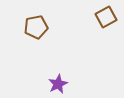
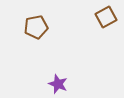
purple star: rotated 24 degrees counterclockwise
